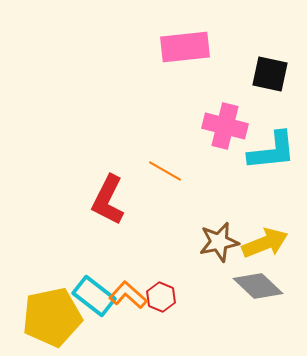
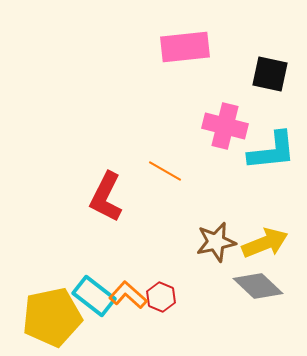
red L-shape: moved 2 px left, 3 px up
brown star: moved 3 px left
